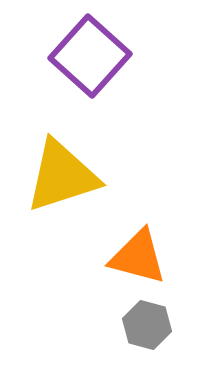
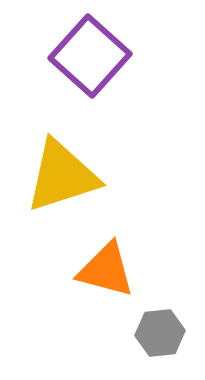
orange triangle: moved 32 px left, 13 px down
gray hexagon: moved 13 px right, 8 px down; rotated 21 degrees counterclockwise
